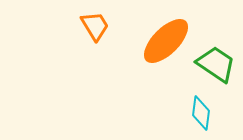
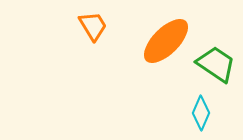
orange trapezoid: moved 2 px left
cyan diamond: rotated 16 degrees clockwise
